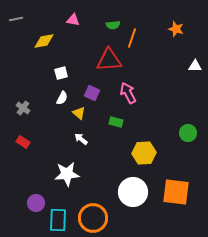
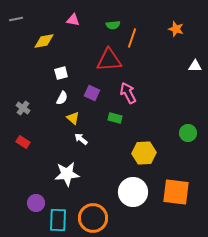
yellow triangle: moved 6 px left, 5 px down
green rectangle: moved 1 px left, 4 px up
